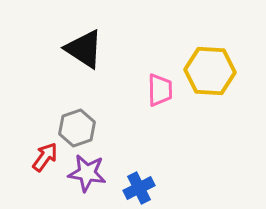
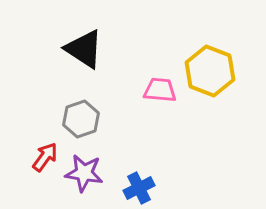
yellow hexagon: rotated 18 degrees clockwise
pink trapezoid: rotated 84 degrees counterclockwise
gray hexagon: moved 4 px right, 9 px up
purple star: moved 3 px left
